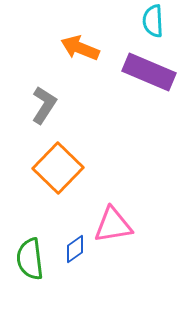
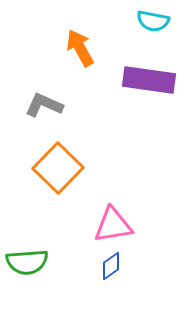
cyan semicircle: rotated 76 degrees counterclockwise
orange arrow: rotated 39 degrees clockwise
purple rectangle: moved 8 px down; rotated 15 degrees counterclockwise
gray L-shape: rotated 99 degrees counterclockwise
blue diamond: moved 36 px right, 17 px down
green semicircle: moved 3 px left, 3 px down; rotated 87 degrees counterclockwise
